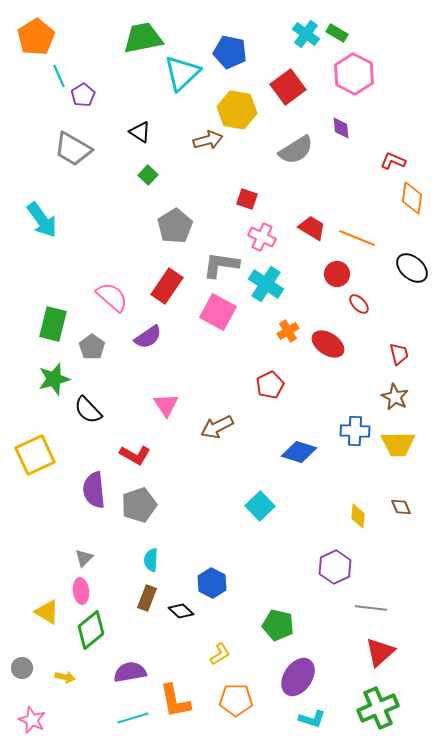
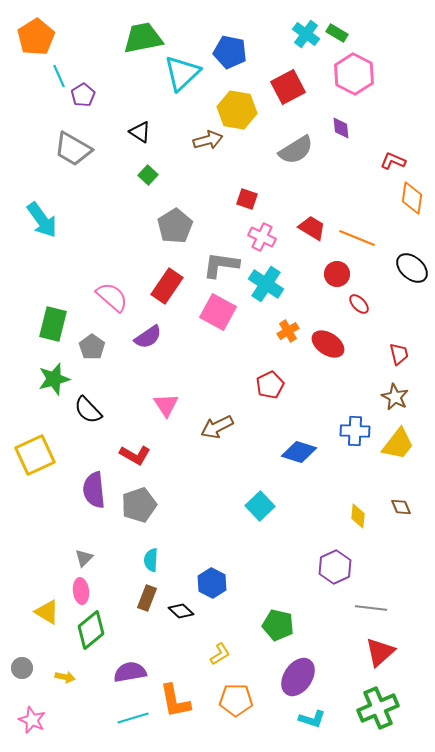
red square at (288, 87): rotated 8 degrees clockwise
yellow trapezoid at (398, 444): rotated 51 degrees counterclockwise
